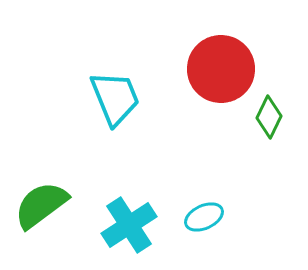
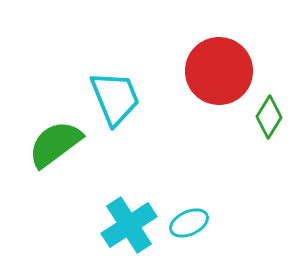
red circle: moved 2 px left, 2 px down
green diamond: rotated 6 degrees clockwise
green semicircle: moved 14 px right, 61 px up
cyan ellipse: moved 15 px left, 6 px down
